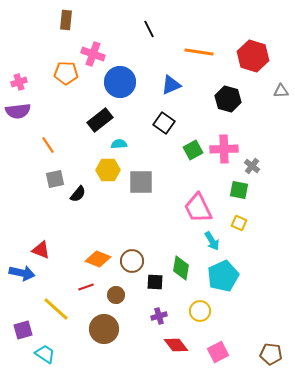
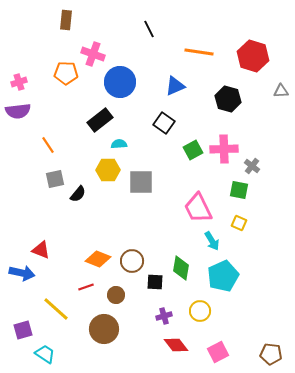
blue triangle at (171, 85): moved 4 px right, 1 px down
purple cross at (159, 316): moved 5 px right
